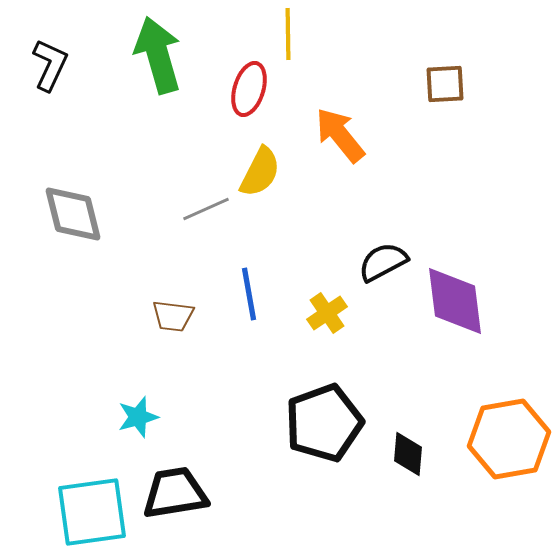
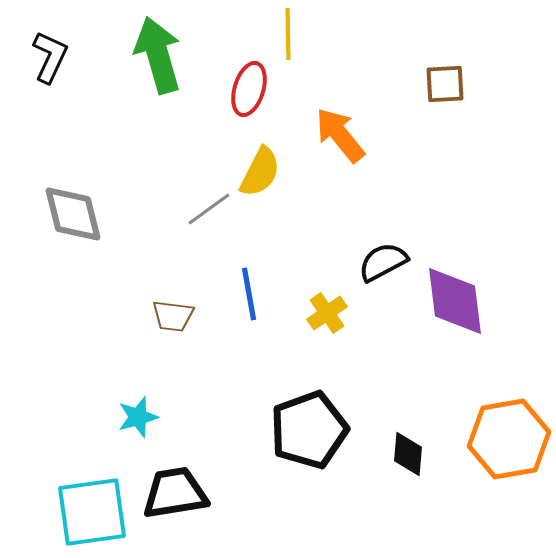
black L-shape: moved 8 px up
gray line: moved 3 px right; rotated 12 degrees counterclockwise
black pentagon: moved 15 px left, 7 px down
